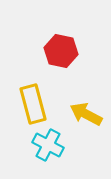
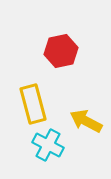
red hexagon: rotated 24 degrees counterclockwise
yellow arrow: moved 7 px down
